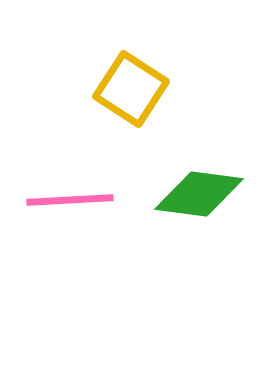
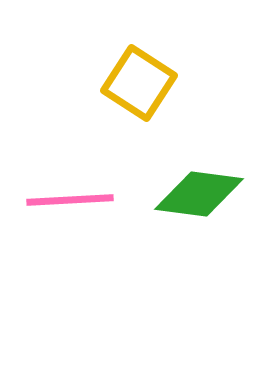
yellow square: moved 8 px right, 6 px up
